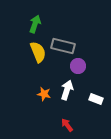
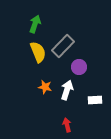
gray rectangle: rotated 60 degrees counterclockwise
purple circle: moved 1 px right, 1 px down
orange star: moved 1 px right, 7 px up
white rectangle: moved 1 px left, 1 px down; rotated 24 degrees counterclockwise
red arrow: rotated 24 degrees clockwise
